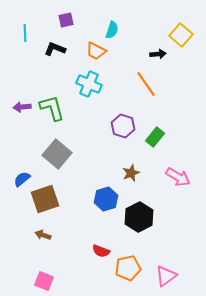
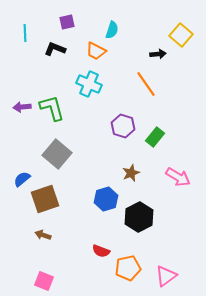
purple square: moved 1 px right, 2 px down
